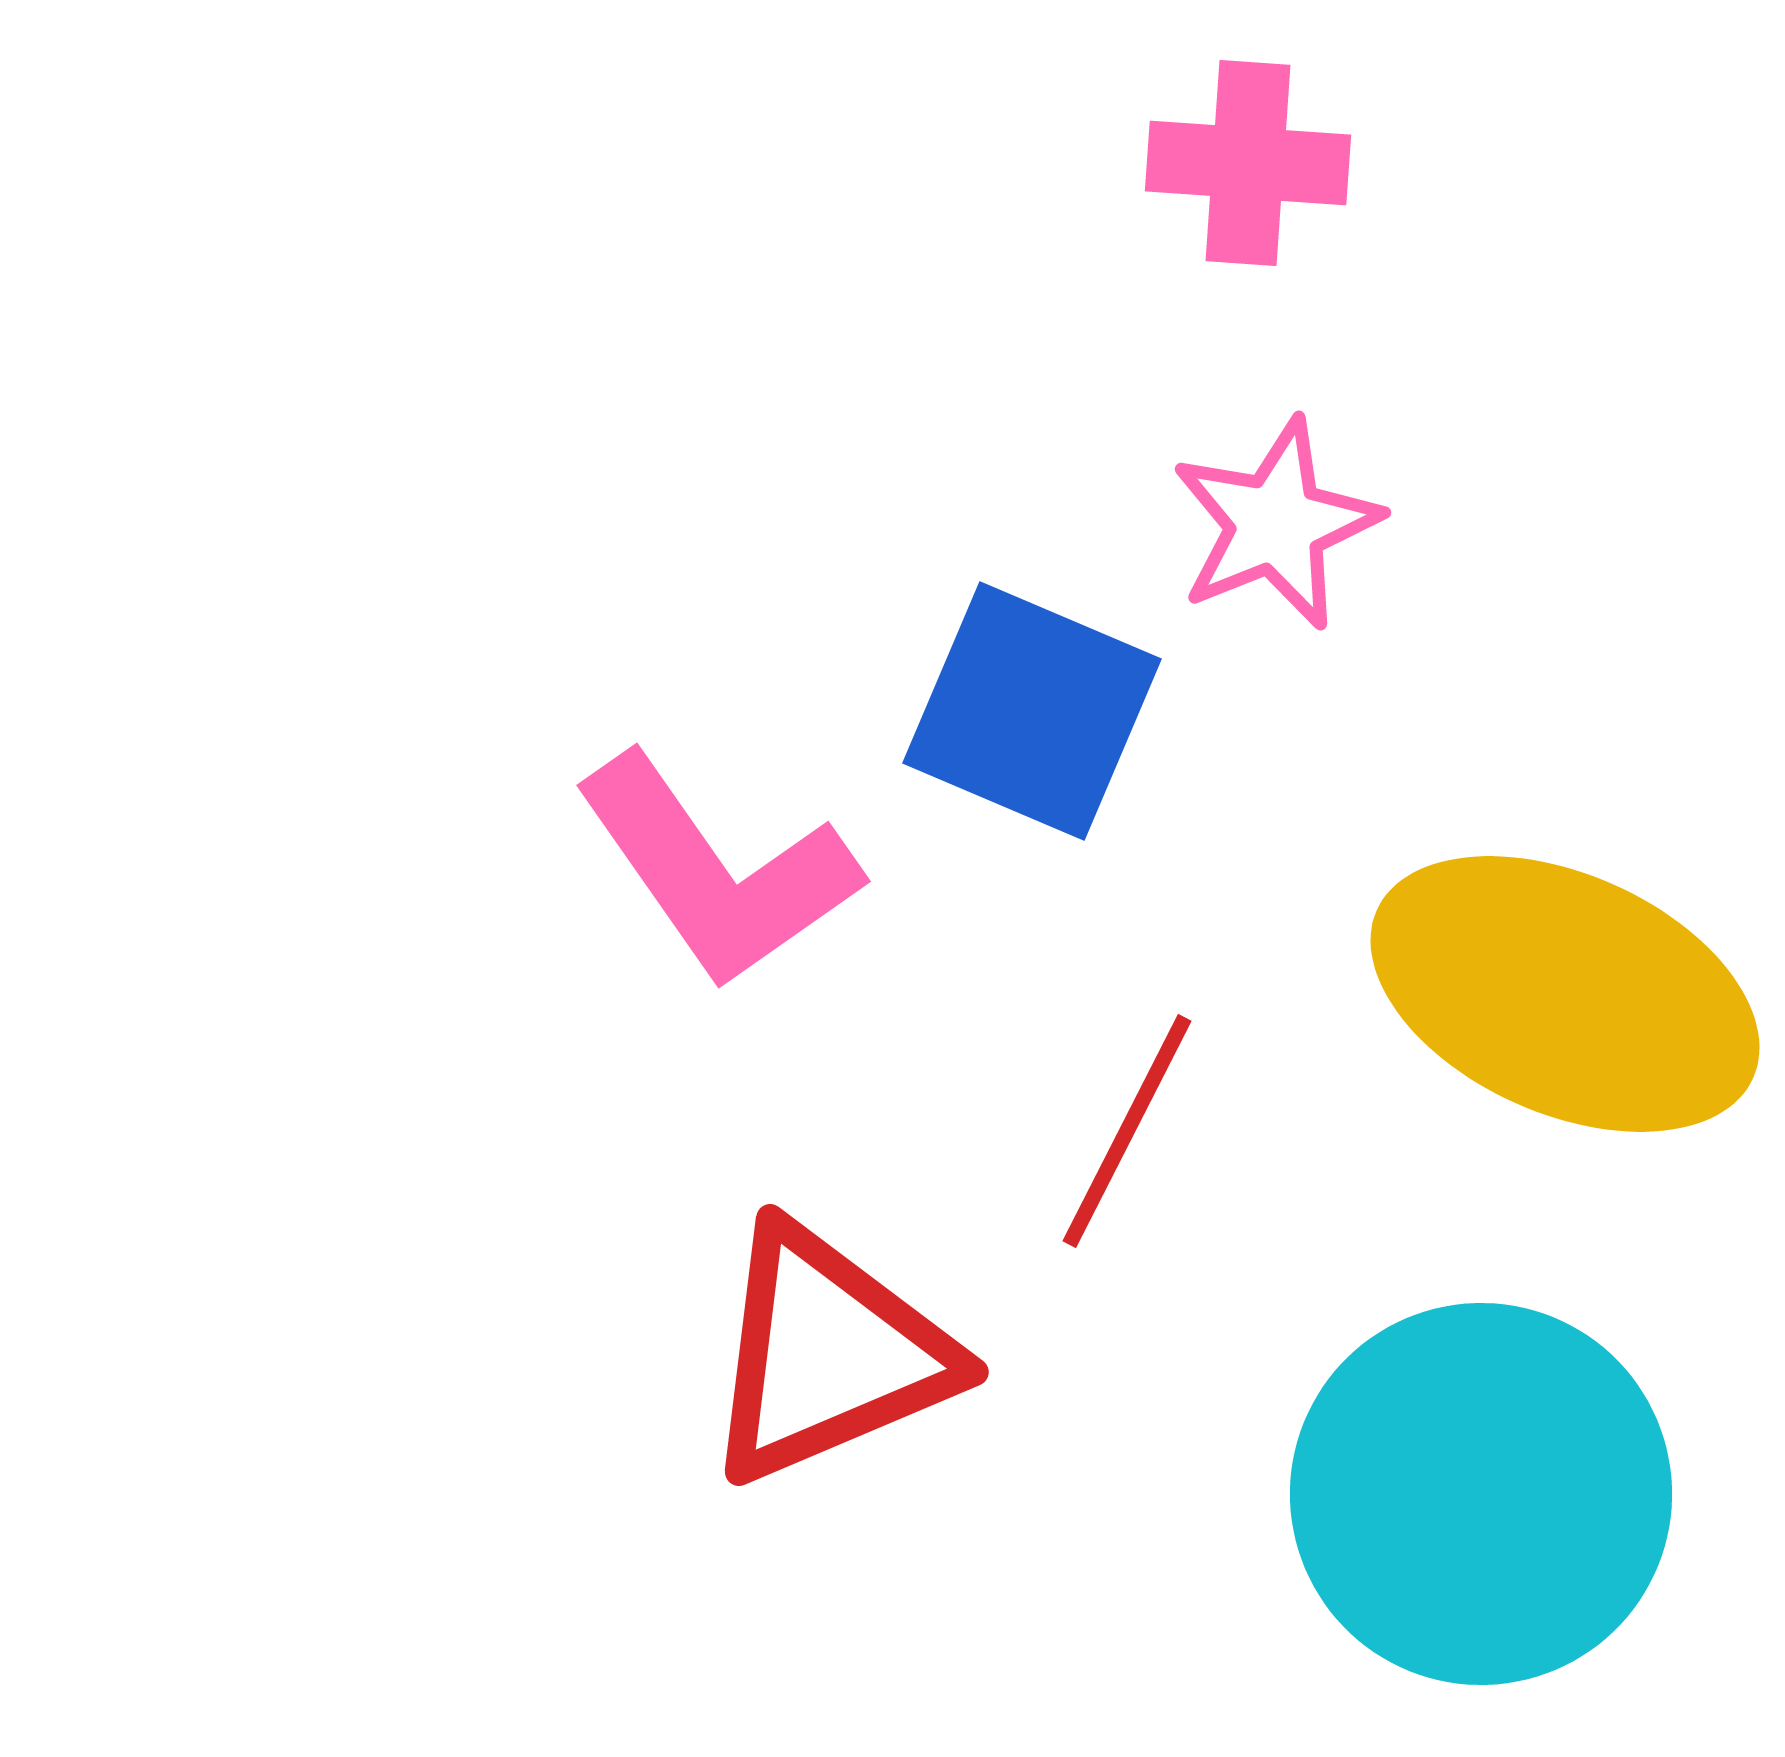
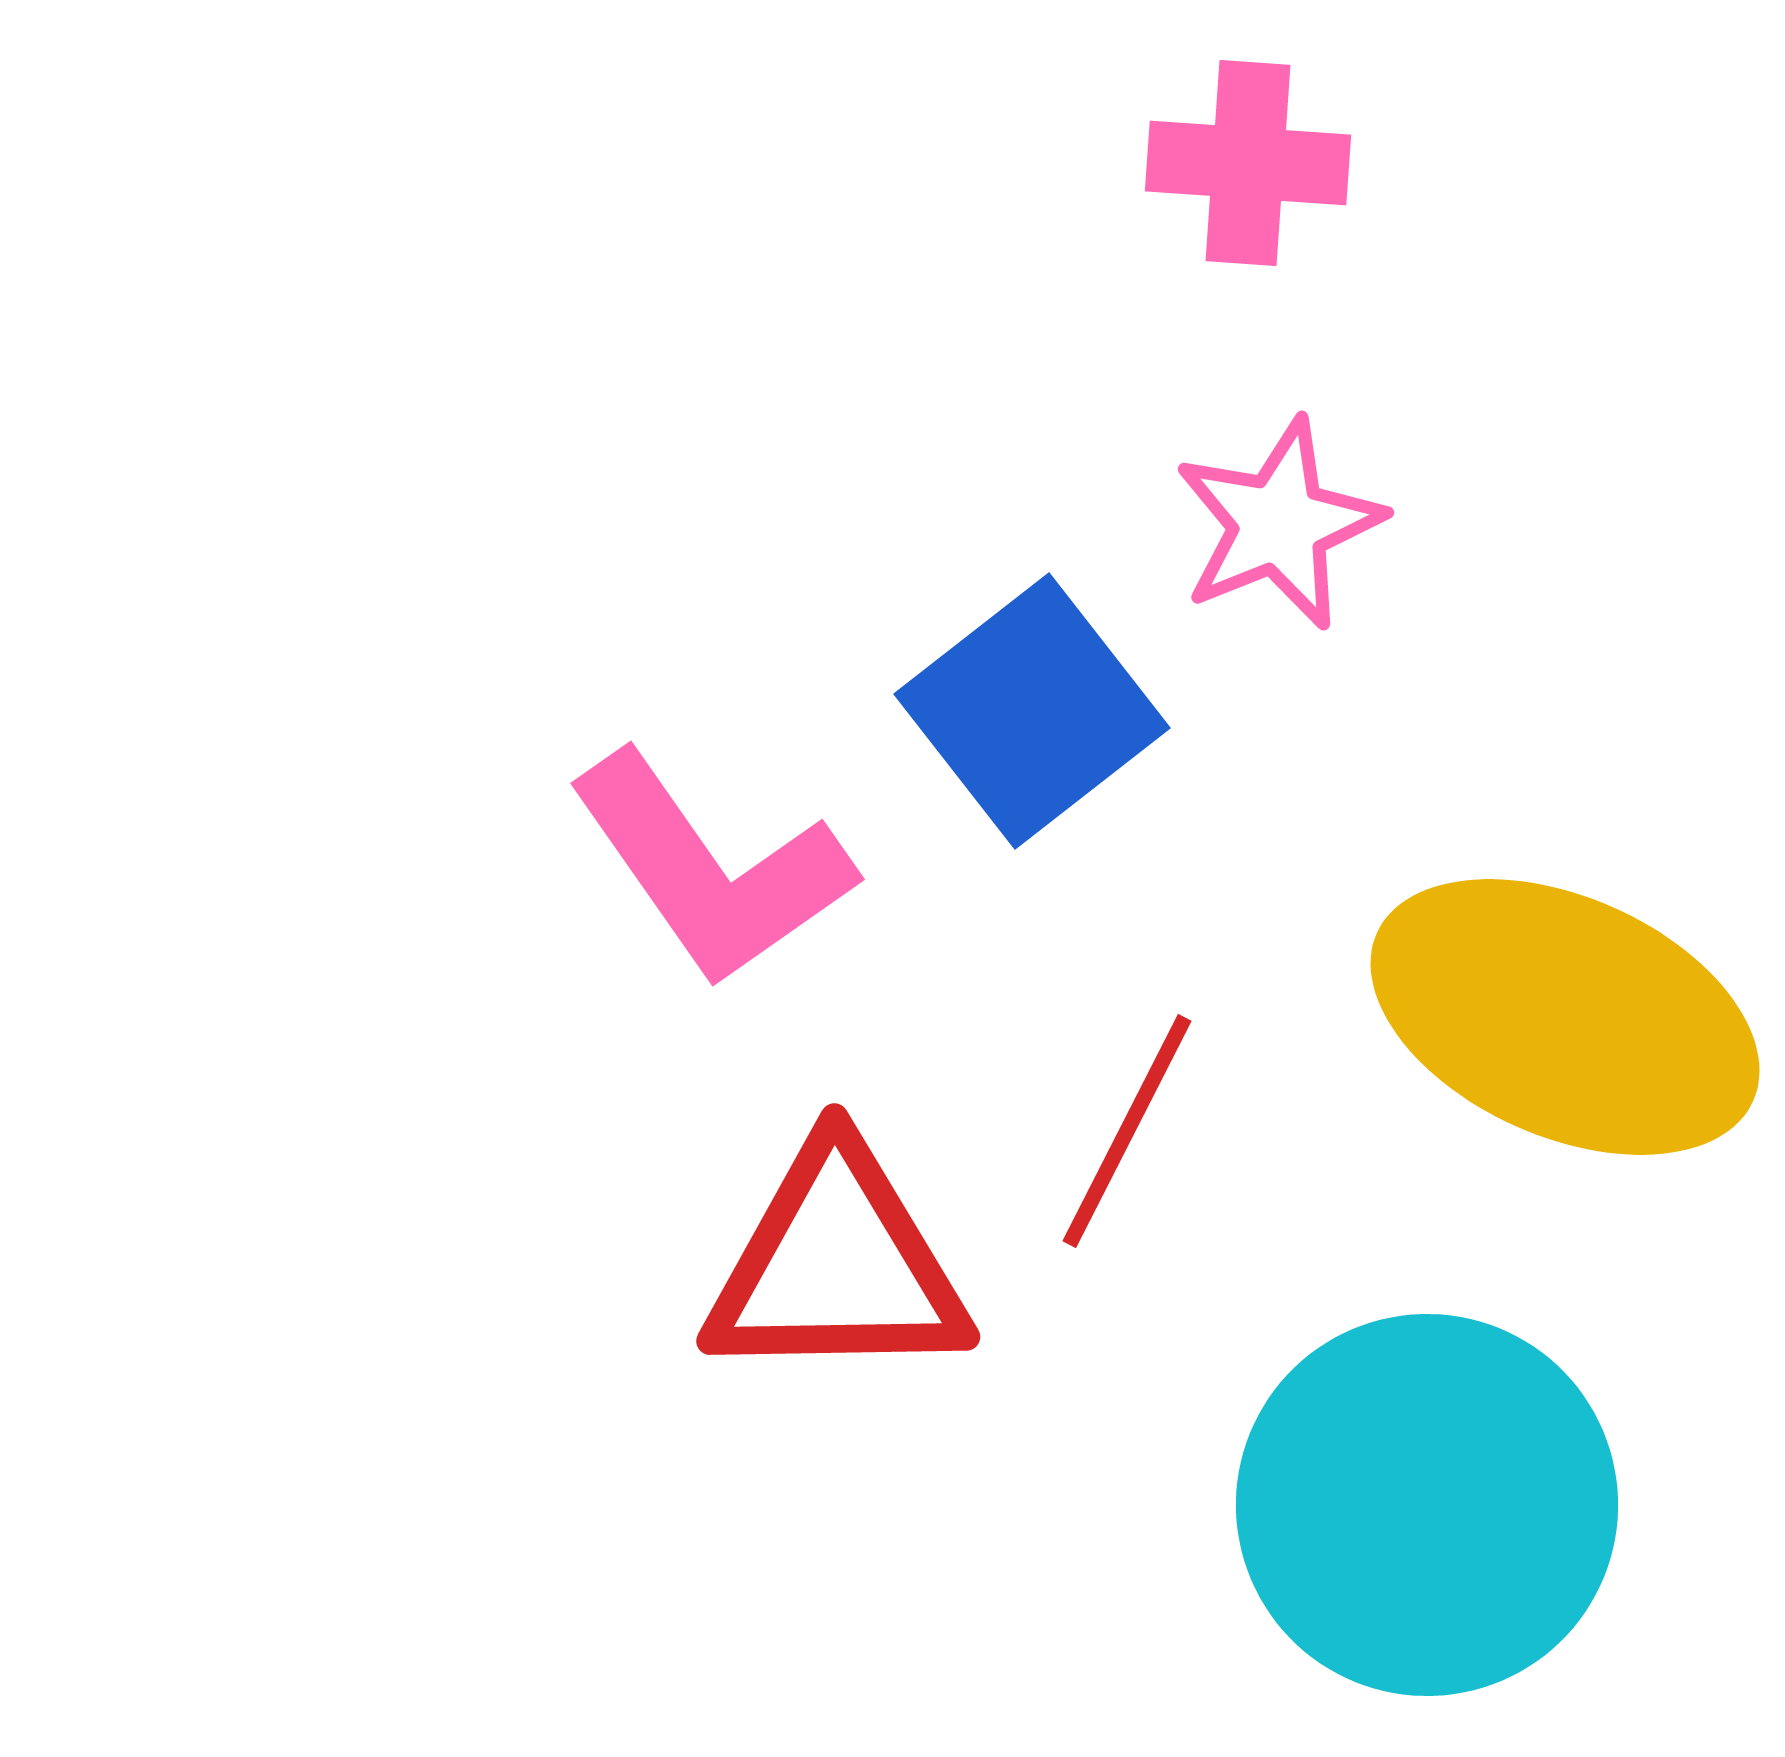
pink star: moved 3 px right
blue square: rotated 29 degrees clockwise
pink L-shape: moved 6 px left, 2 px up
yellow ellipse: moved 23 px down
red triangle: moved 9 px right, 89 px up; rotated 22 degrees clockwise
cyan circle: moved 54 px left, 11 px down
